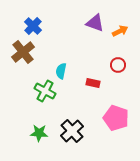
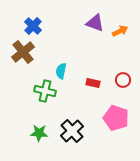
red circle: moved 5 px right, 15 px down
green cross: rotated 15 degrees counterclockwise
